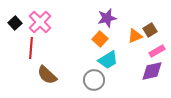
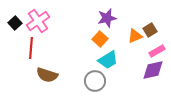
pink cross: moved 2 px left, 1 px up; rotated 10 degrees clockwise
purple diamond: moved 1 px right, 1 px up
brown semicircle: rotated 25 degrees counterclockwise
gray circle: moved 1 px right, 1 px down
